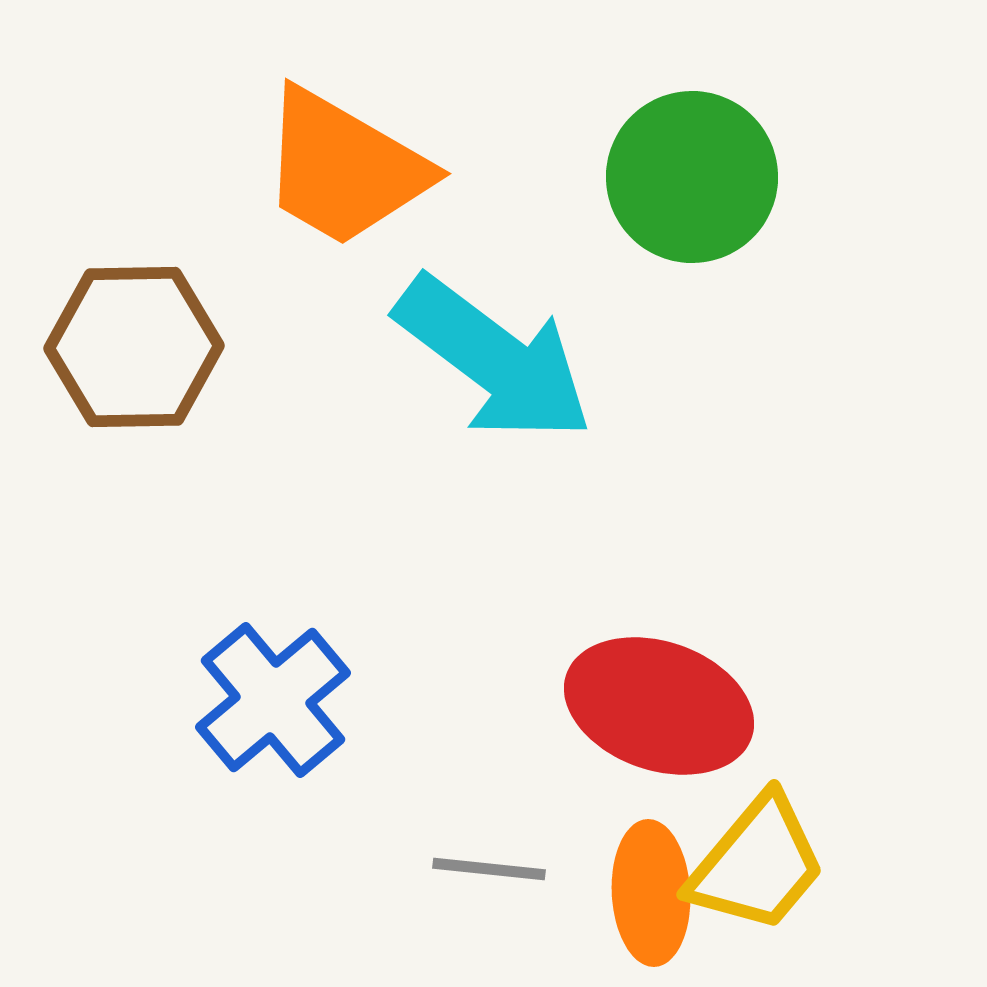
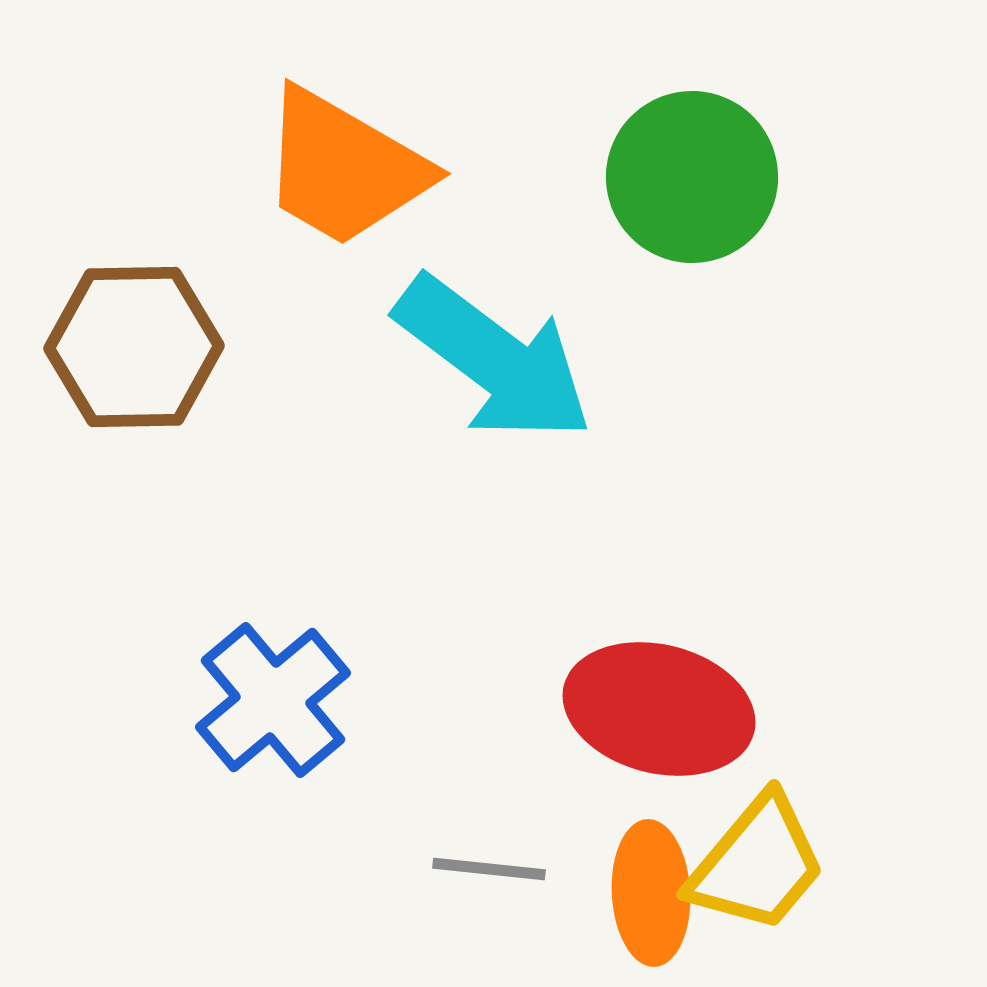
red ellipse: moved 3 px down; rotated 5 degrees counterclockwise
